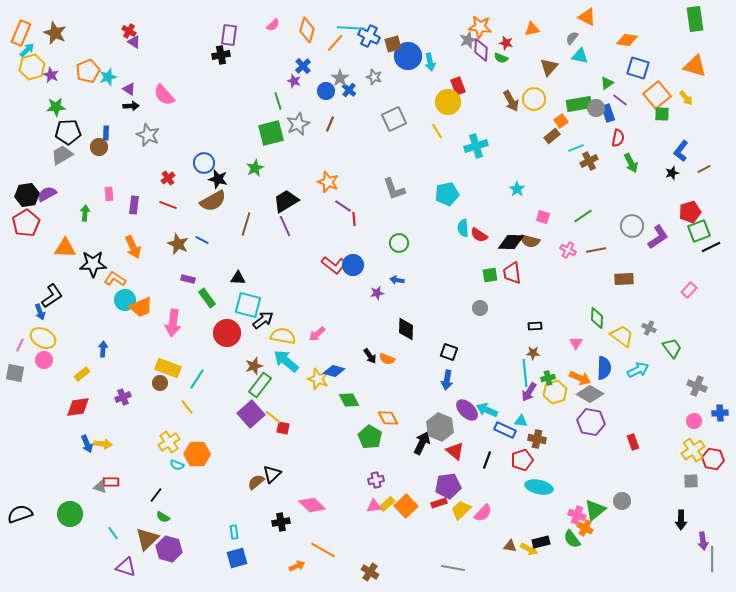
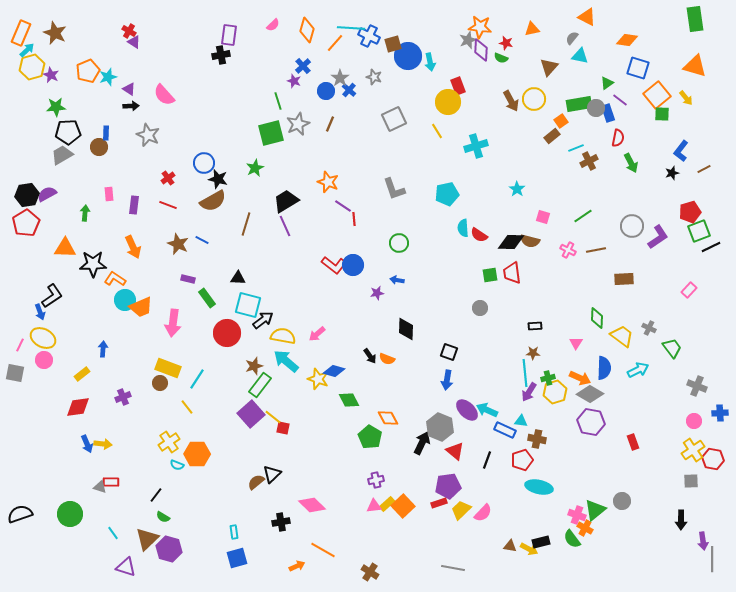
orange square at (406, 506): moved 3 px left
